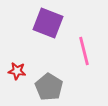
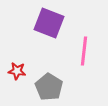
purple square: moved 1 px right
pink line: rotated 20 degrees clockwise
